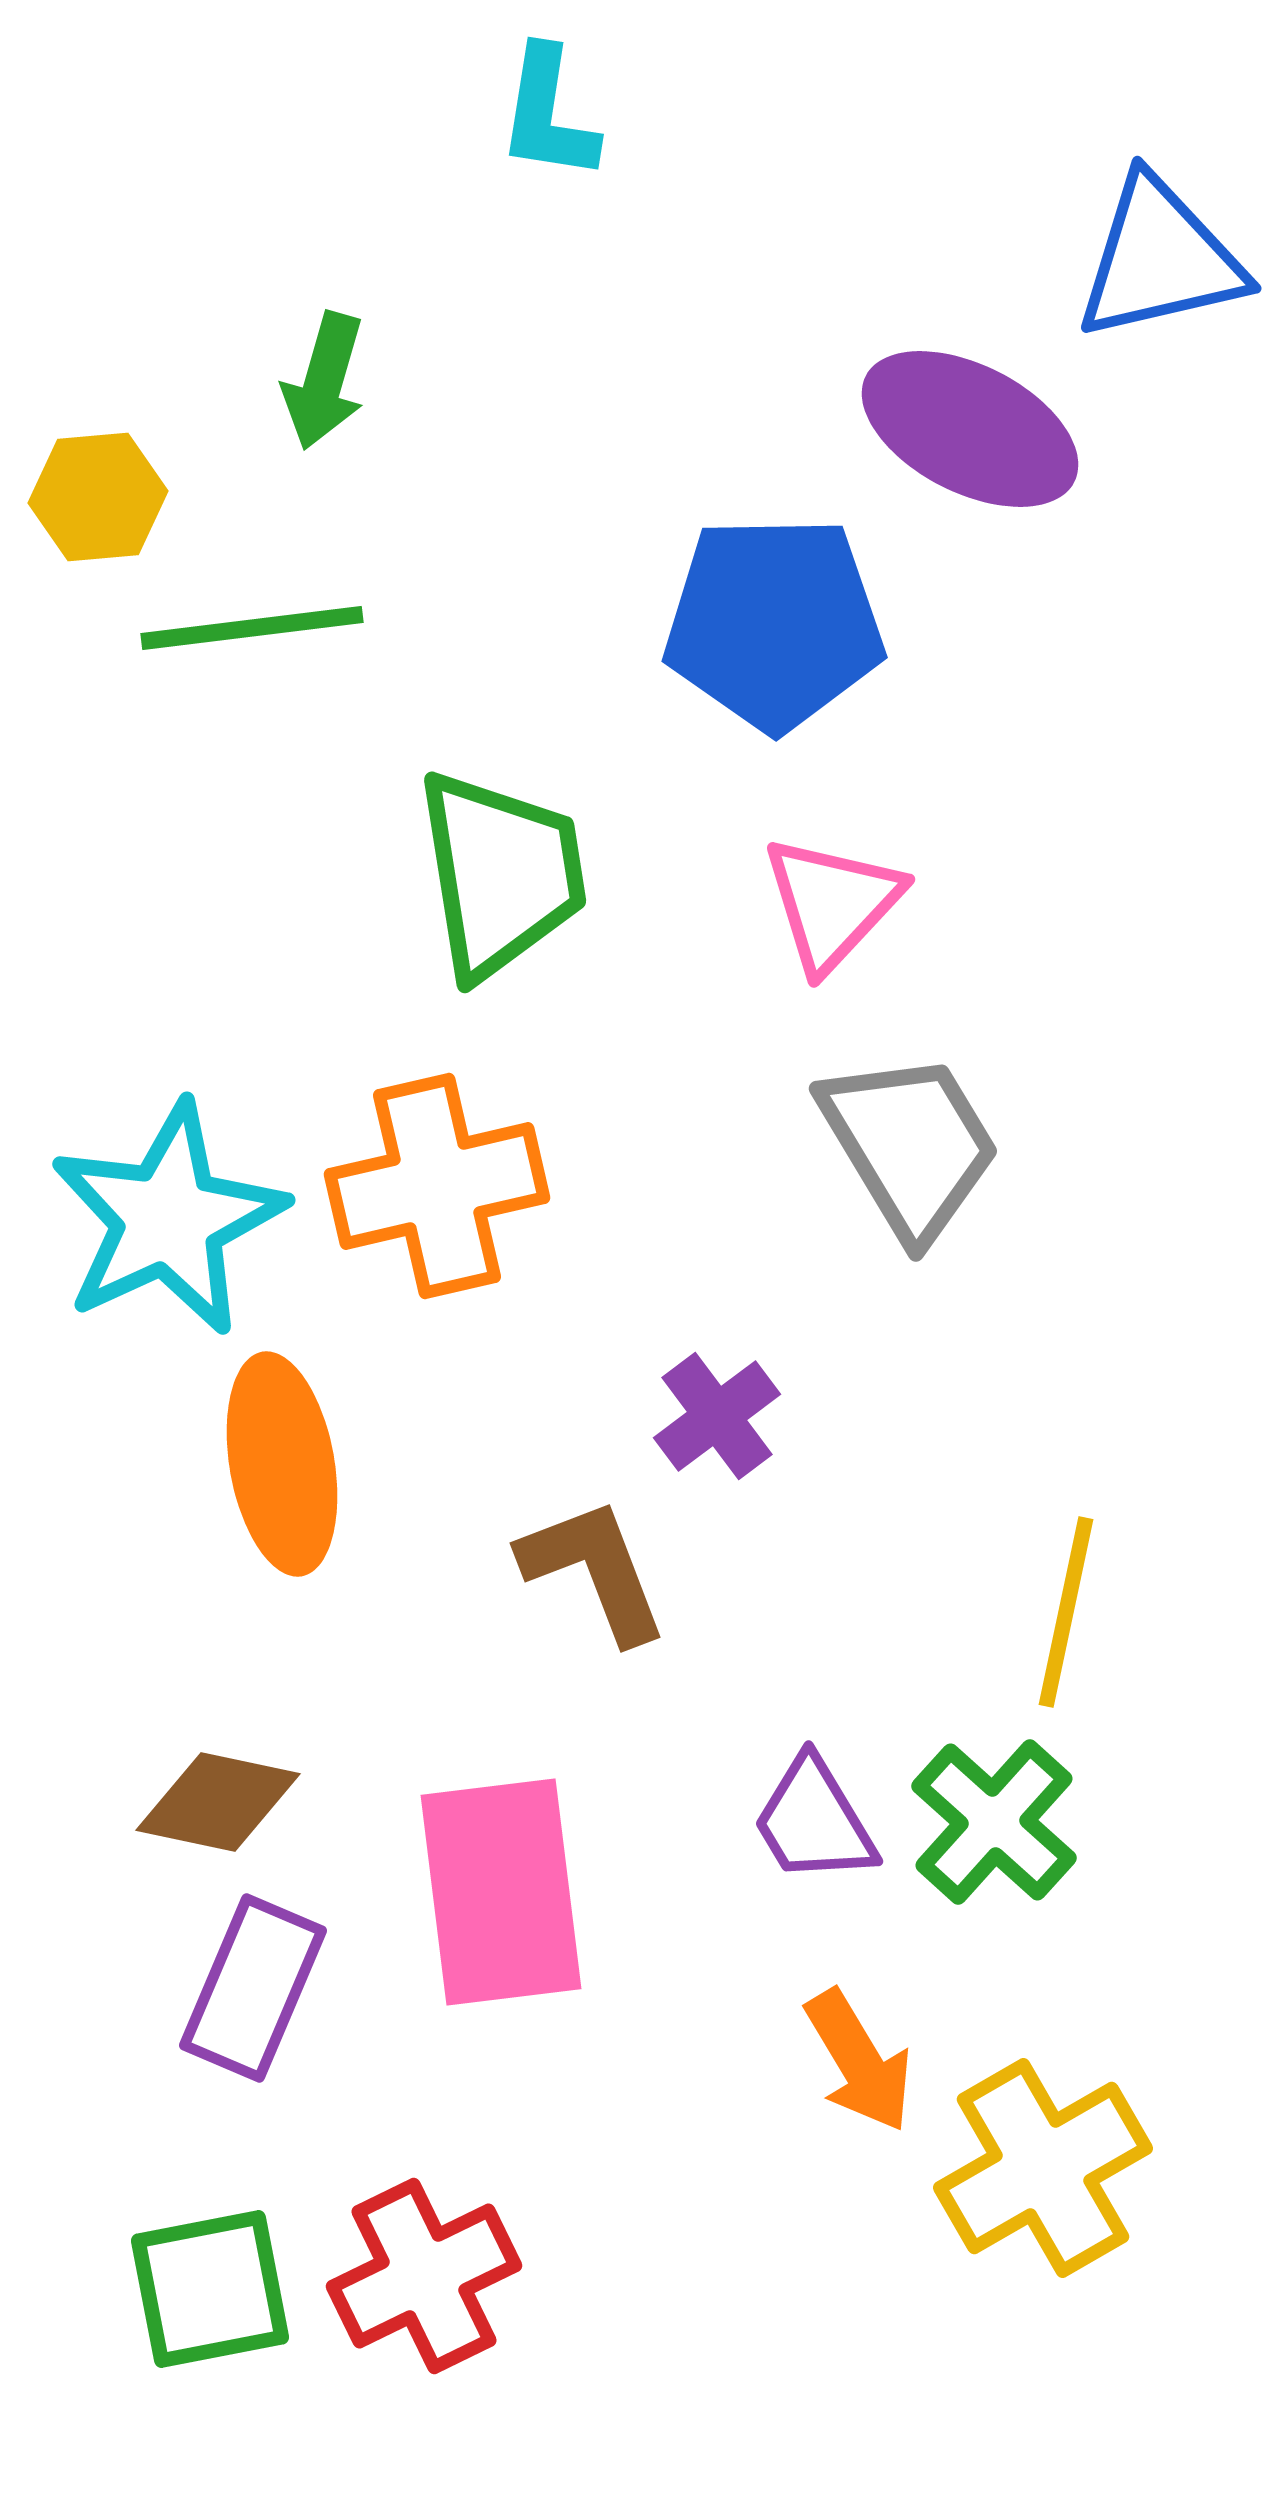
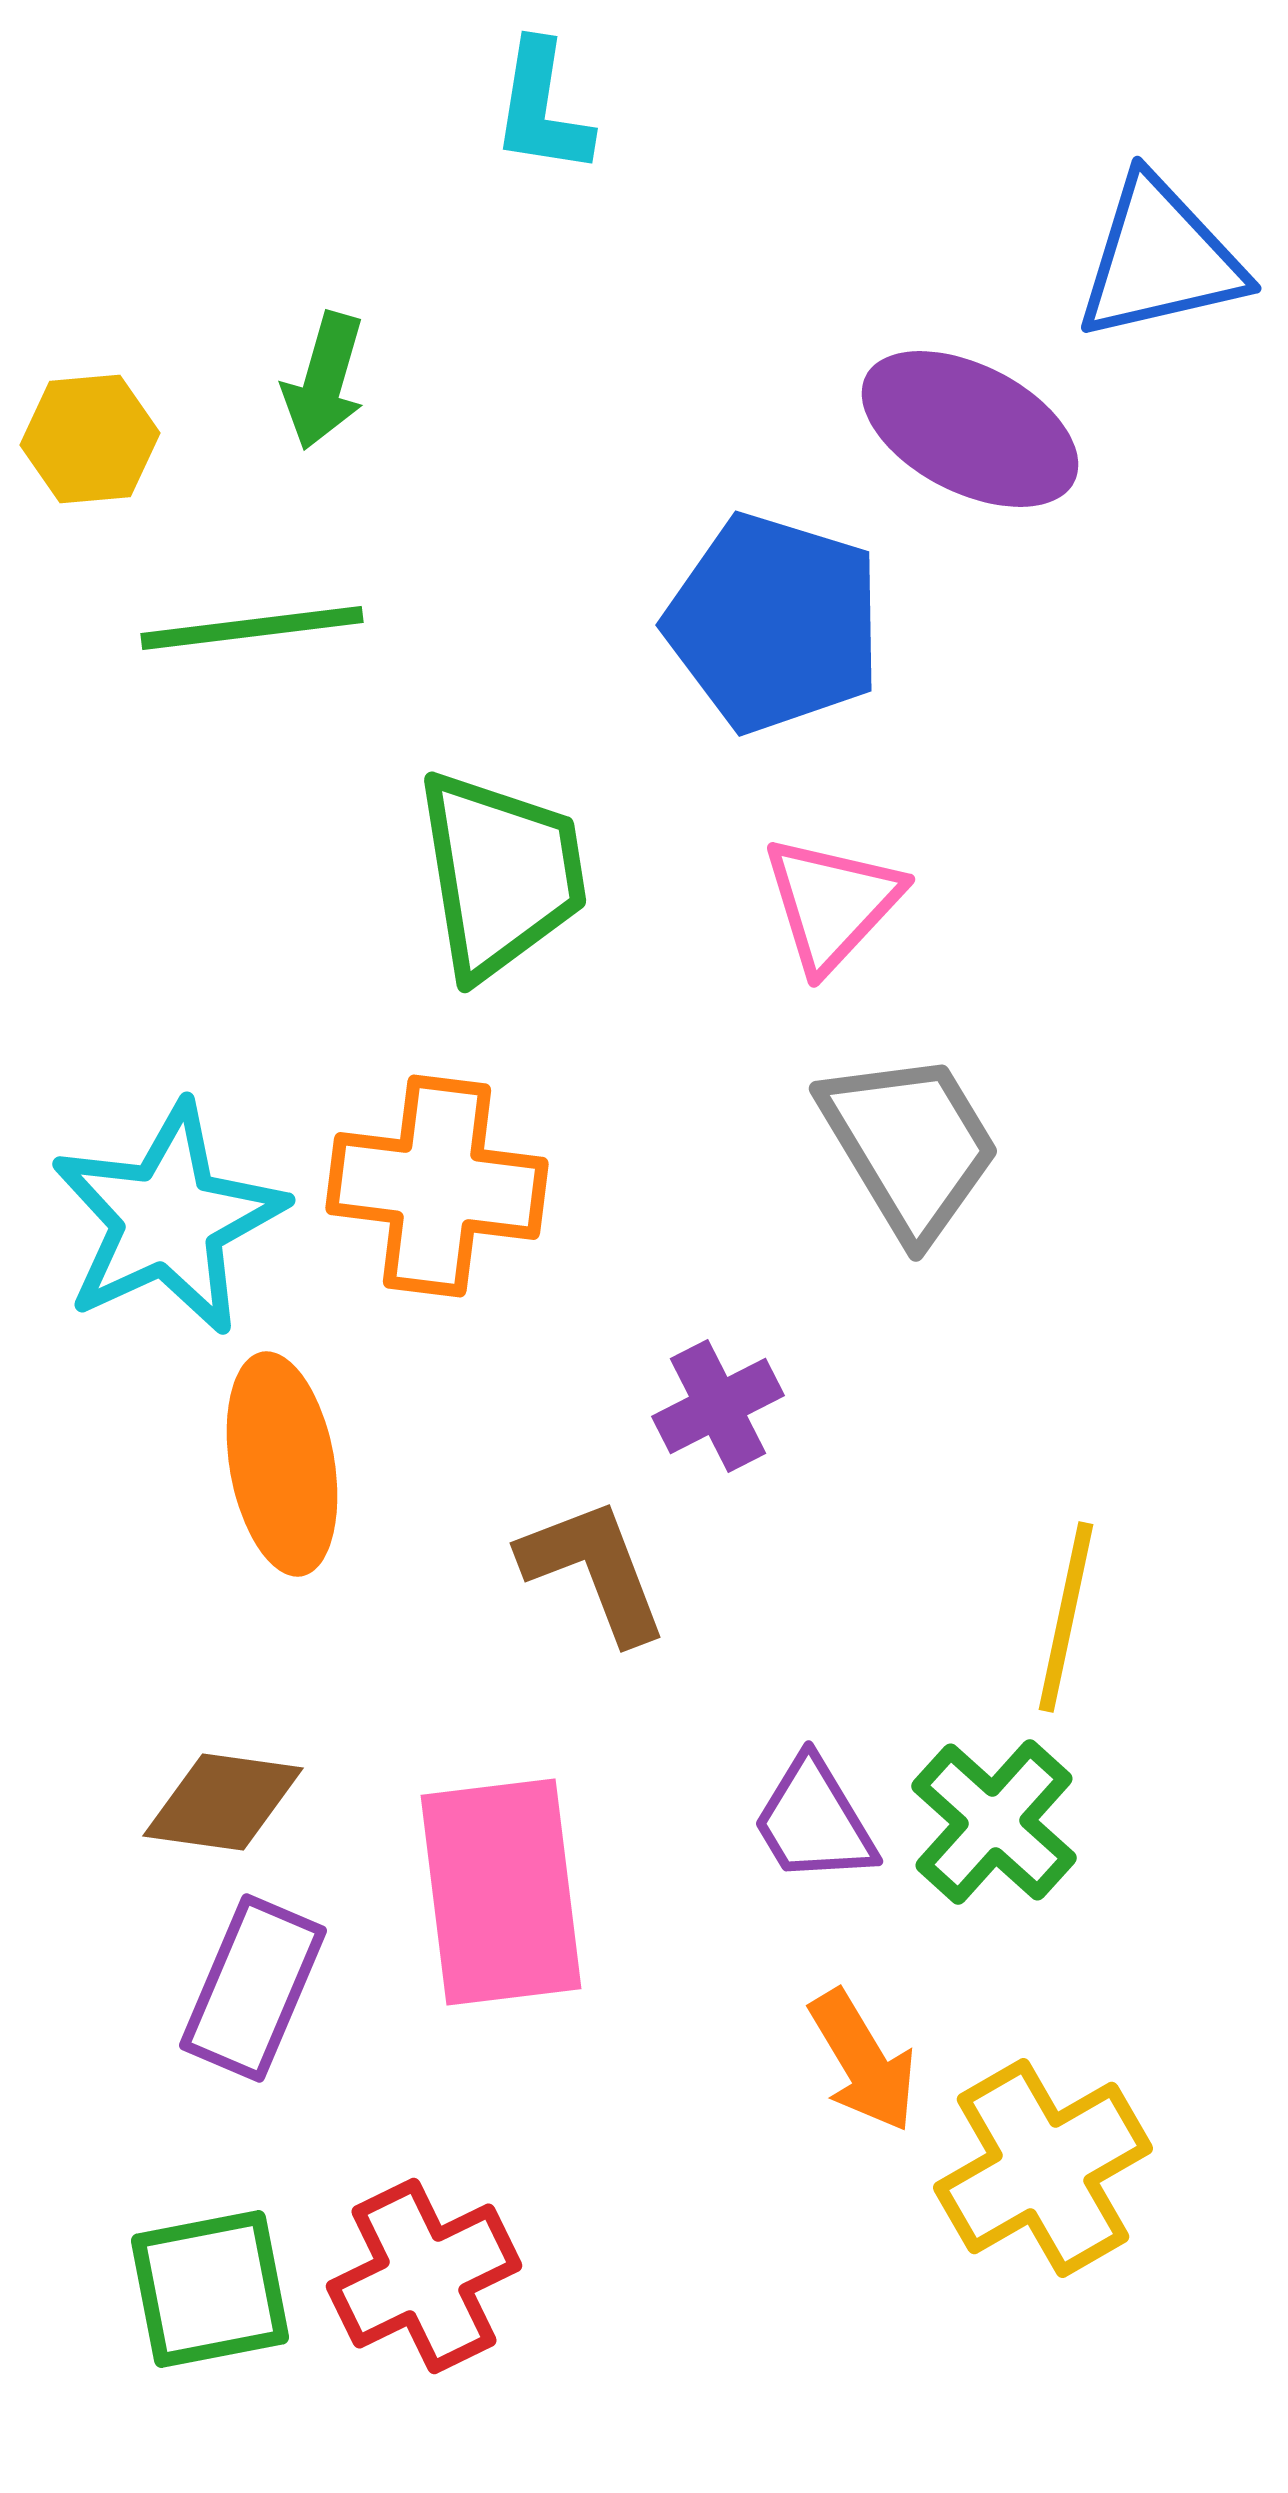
cyan L-shape: moved 6 px left, 6 px up
yellow hexagon: moved 8 px left, 58 px up
blue pentagon: rotated 18 degrees clockwise
orange cross: rotated 20 degrees clockwise
purple cross: moved 1 px right, 10 px up; rotated 10 degrees clockwise
yellow line: moved 5 px down
brown diamond: moved 5 px right; rotated 4 degrees counterclockwise
orange arrow: moved 4 px right
